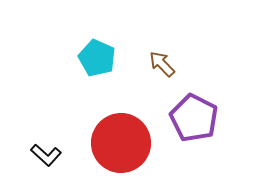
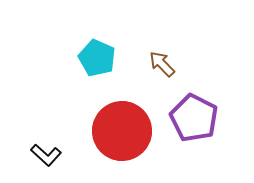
red circle: moved 1 px right, 12 px up
